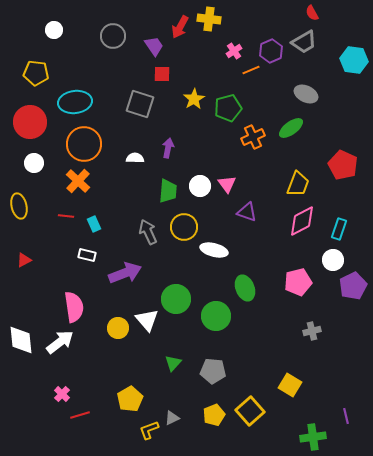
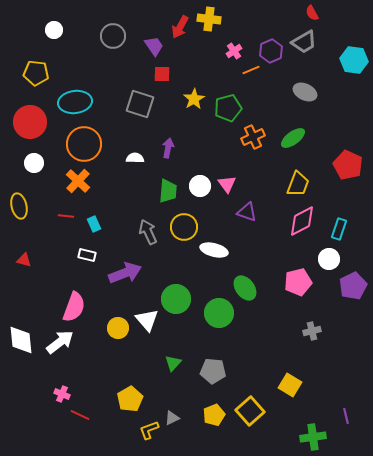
gray ellipse at (306, 94): moved 1 px left, 2 px up
green ellipse at (291, 128): moved 2 px right, 10 px down
red pentagon at (343, 165): moved 5 px right
red triangle at (24, 260): rotated 42 degrees clockwise
white circle at (333, 260): moved 4 px left, 1 px up
green ellipse at (245, 288): rotated 15 degrees counterclockwise
pink semicircle at (74, 307): rotated 28 degrees clockwise
green circle at (216, 316): moved 3 px right, 3 px up
pink cross at (62, 394): rotated 21 degrees counterclockwise
red line at (80, 415): rotated 42 degrees clockwise
